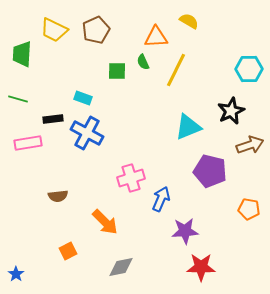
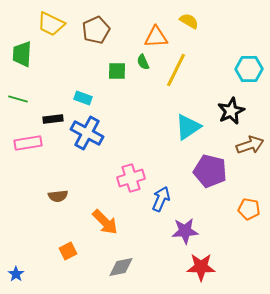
yellow trapezoid: moved 3 px left, 6 px up
cyan triangle: rotated 12 degrees counterclockwise
